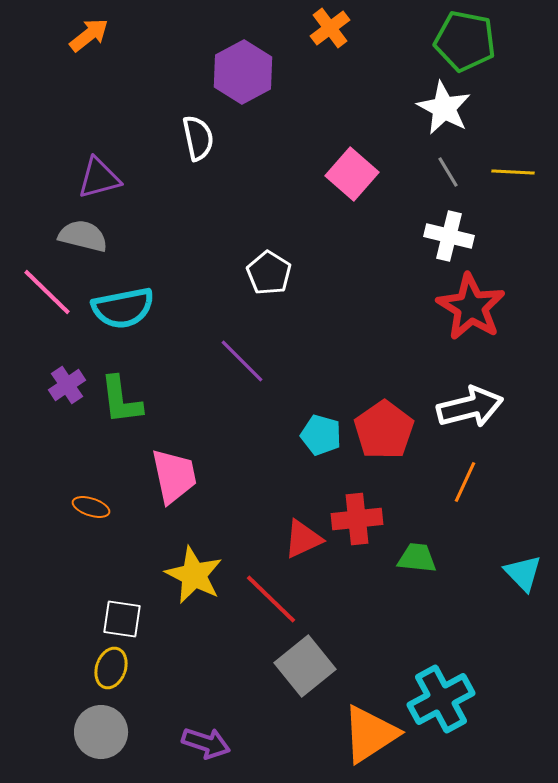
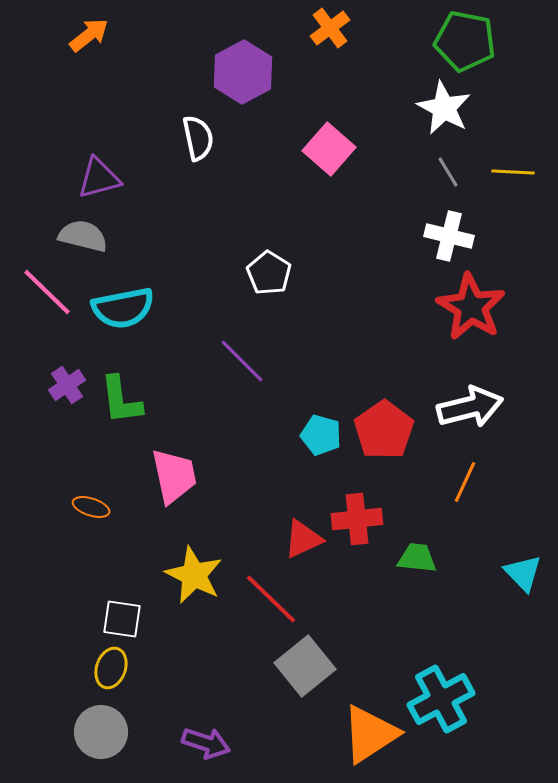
pink square: moved 23 px left, 25 px up
